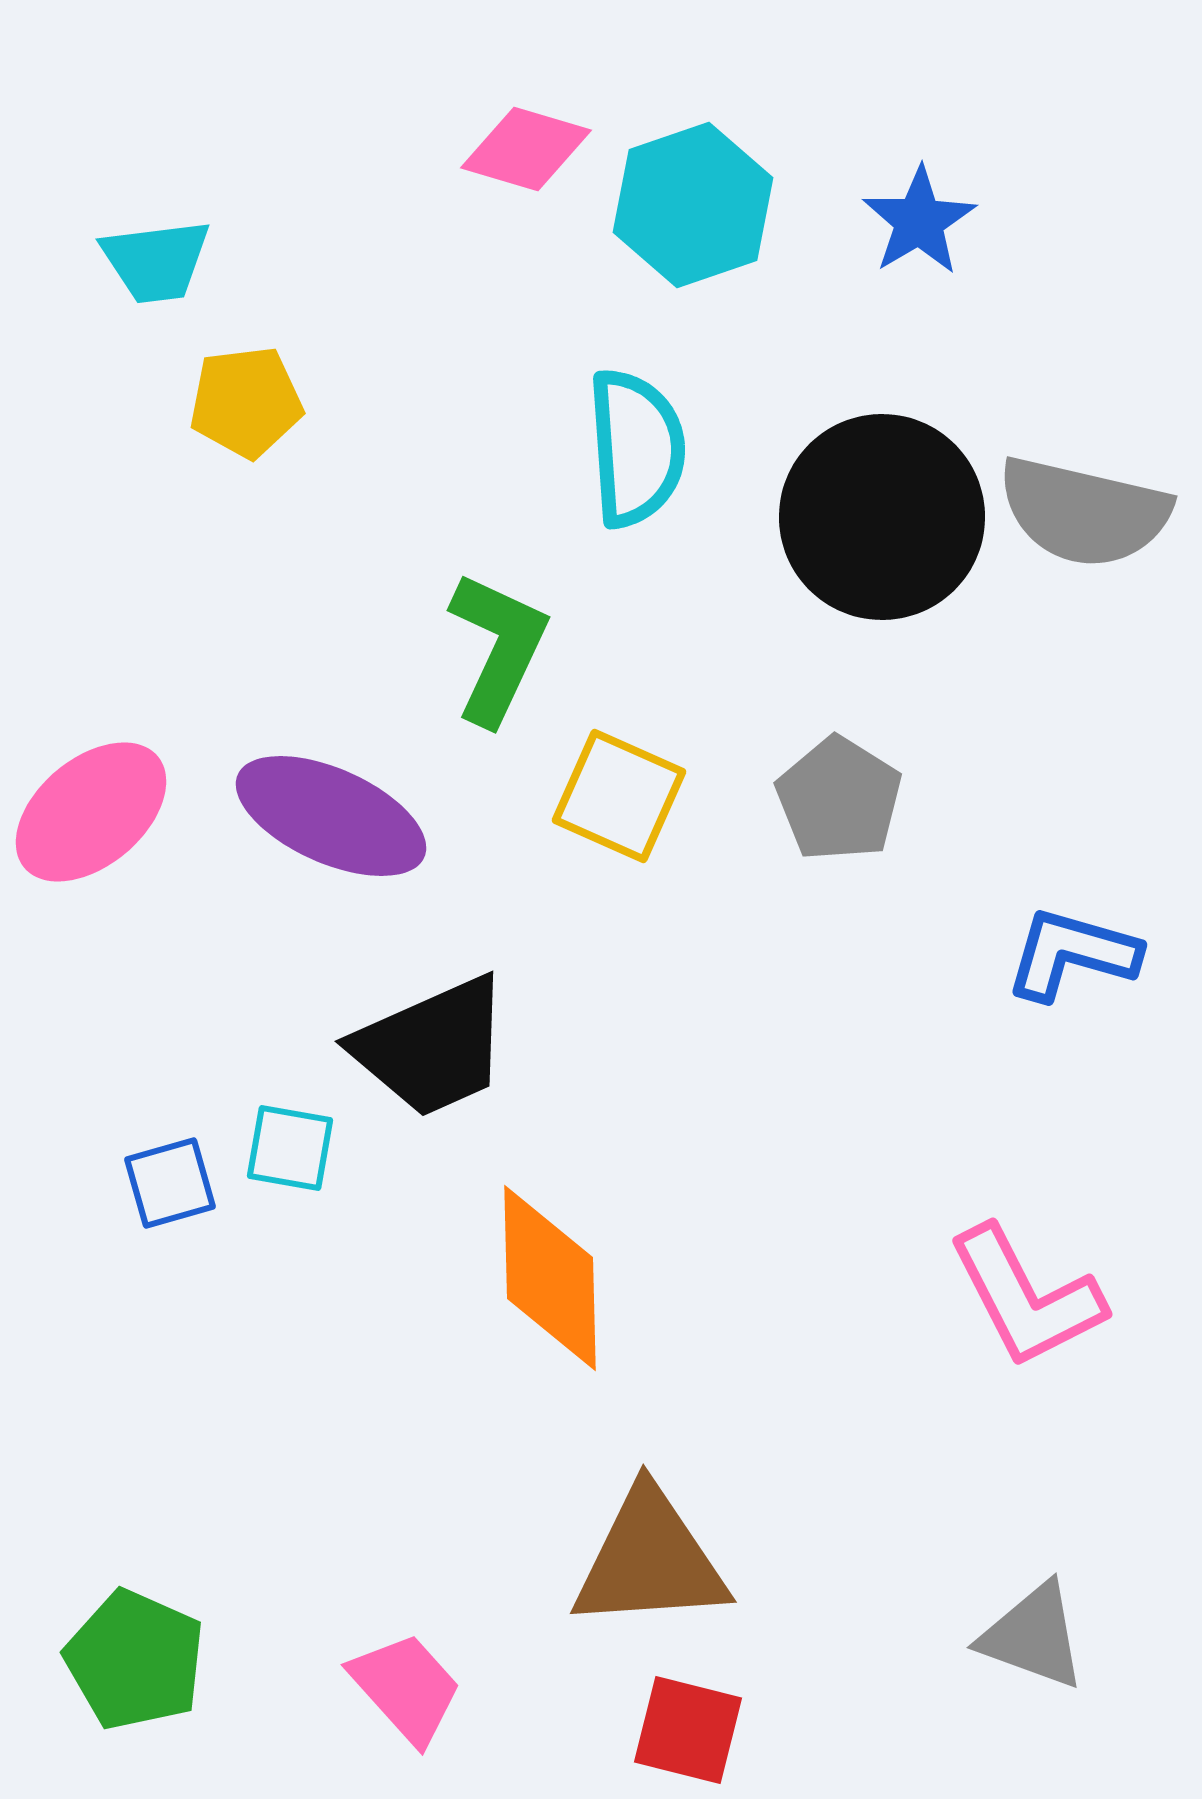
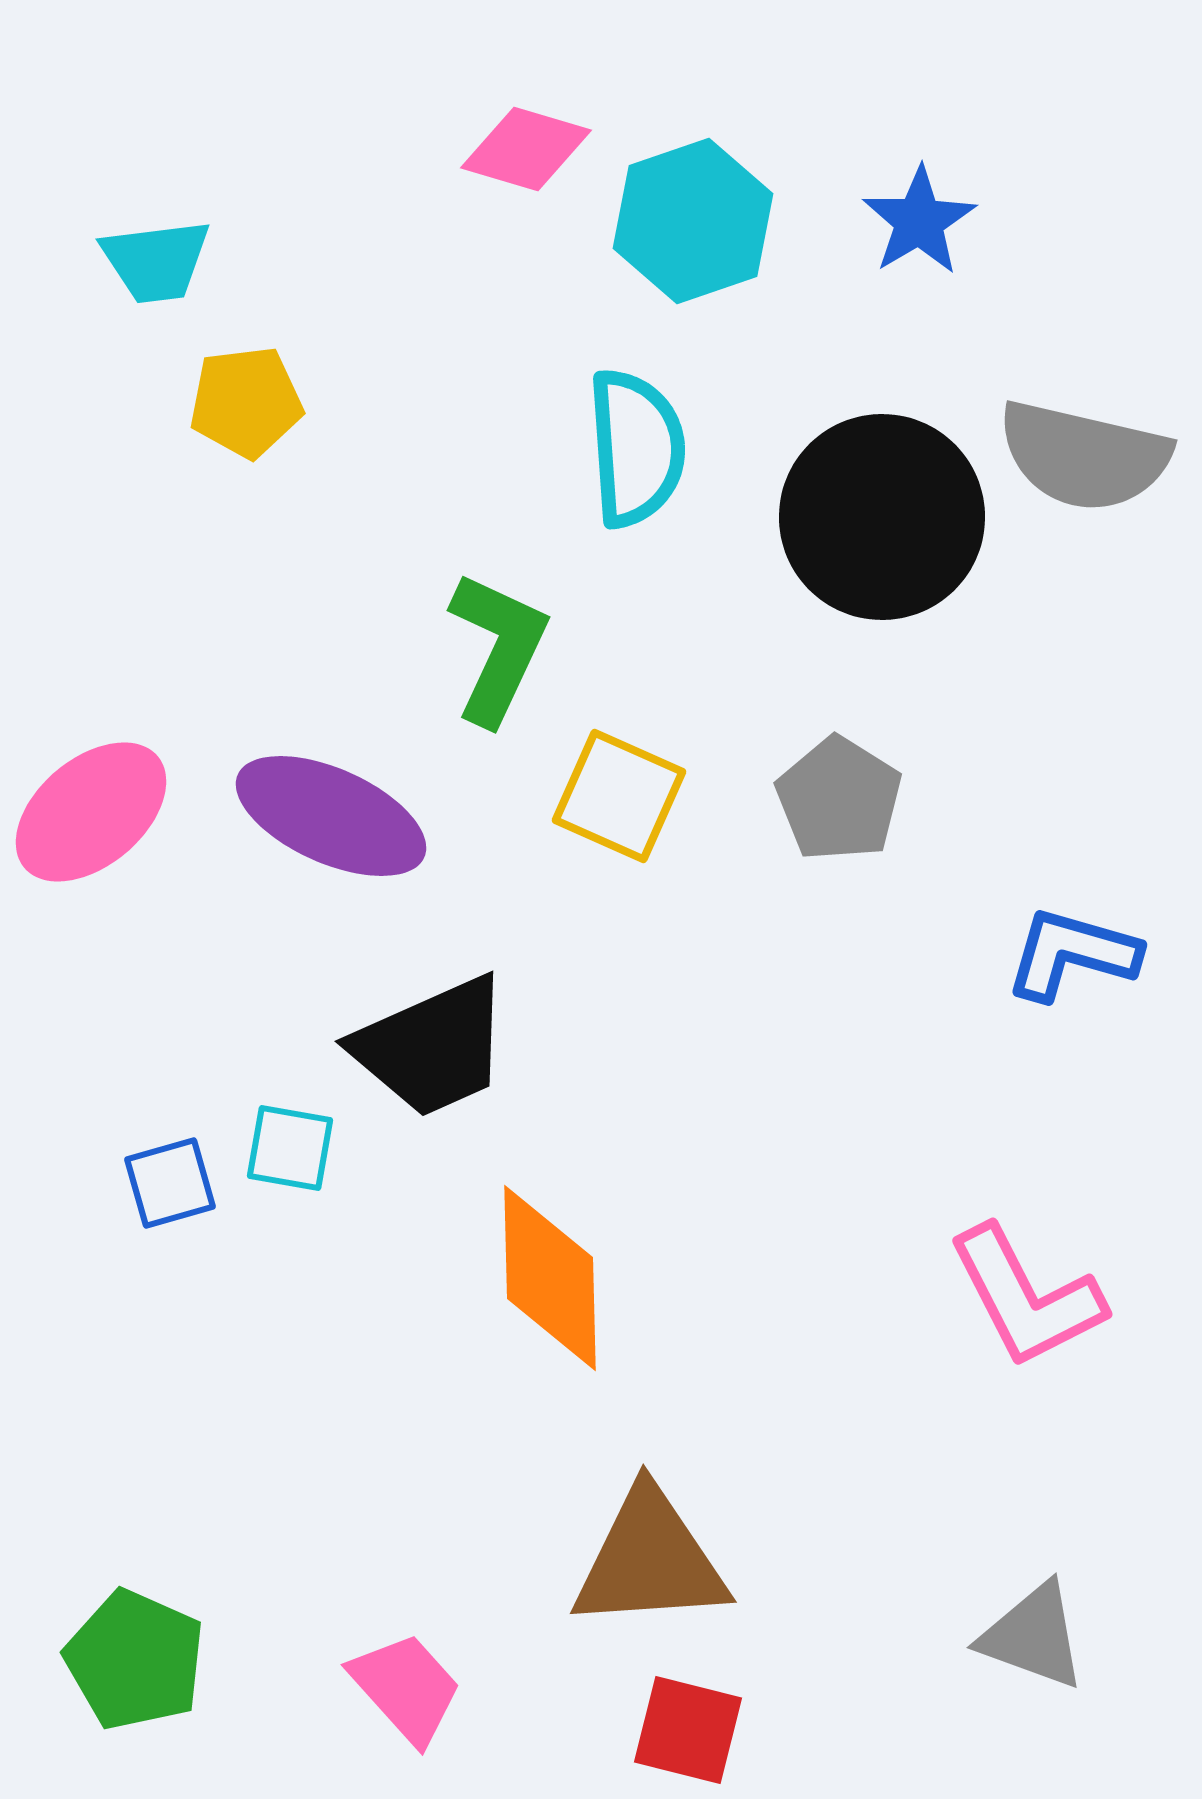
cyan hexagon: moved 16 px down
gray semicircle: moved 56 px up
